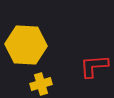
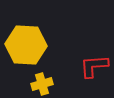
yellow cross: moved 1 px right
